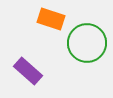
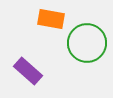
orange rectangle: rotated 8 degrees counterclockwise
